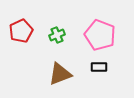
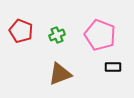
red pentagon: rotated 25 degrees counterclockwise
black rectangle: moved 14 px right
